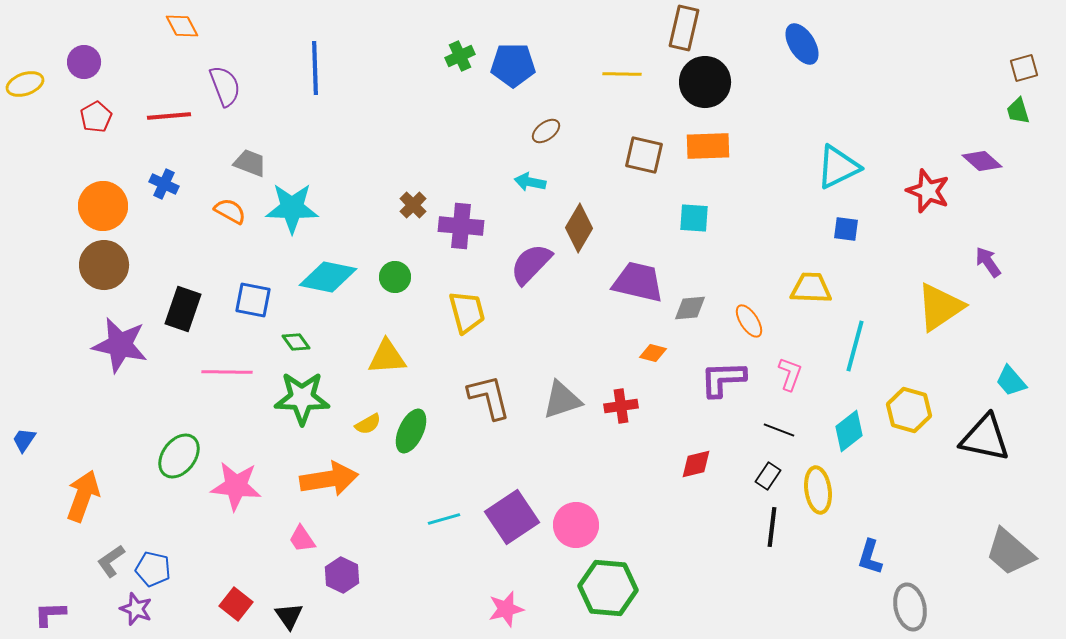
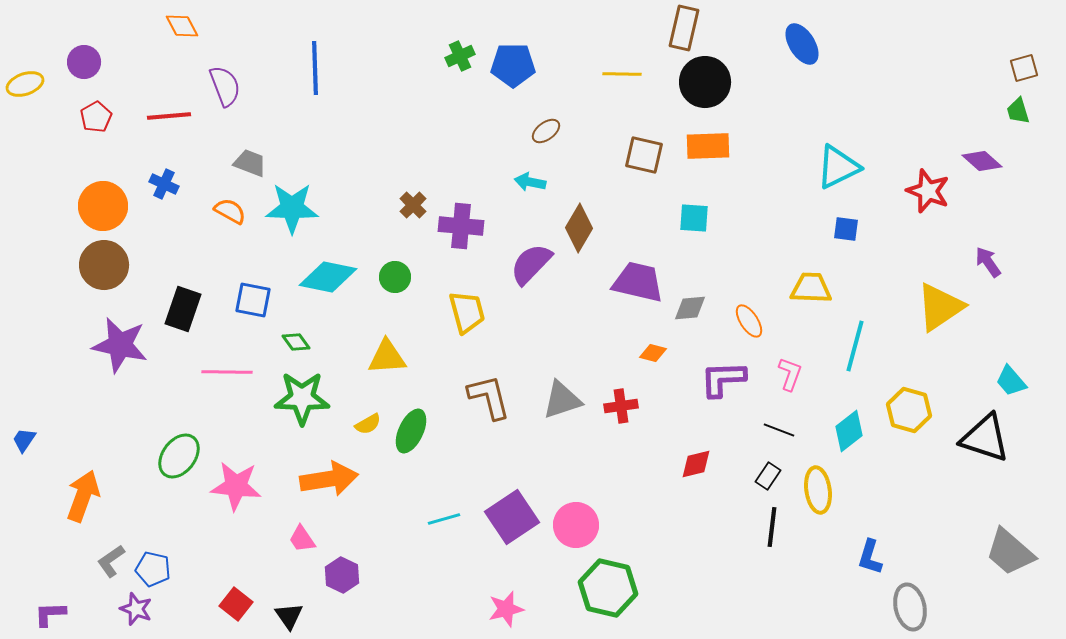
black triangle at (985, 438): rotated 6 degrees clockwise
green hexagon at (608, 588): rotated 8 degrees clockwise
